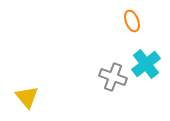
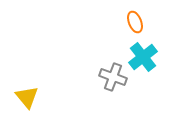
orange ellipse: moved 3 px right, 1 px down
cyan cross: moved 3 px left, 7 px up
